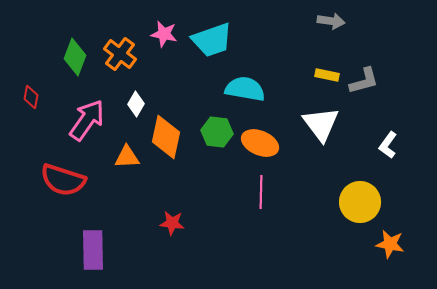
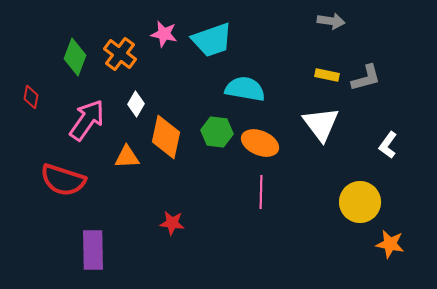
gray L-shape: moved 2 px right, 3 px up
